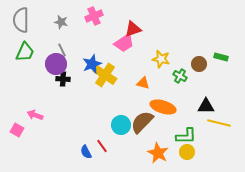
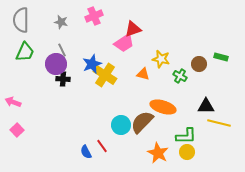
orange triangle: moved 9 px up
pink arrow: moved 22 px left, 13 px up
pink square: rotated 16 degrees clockwise
